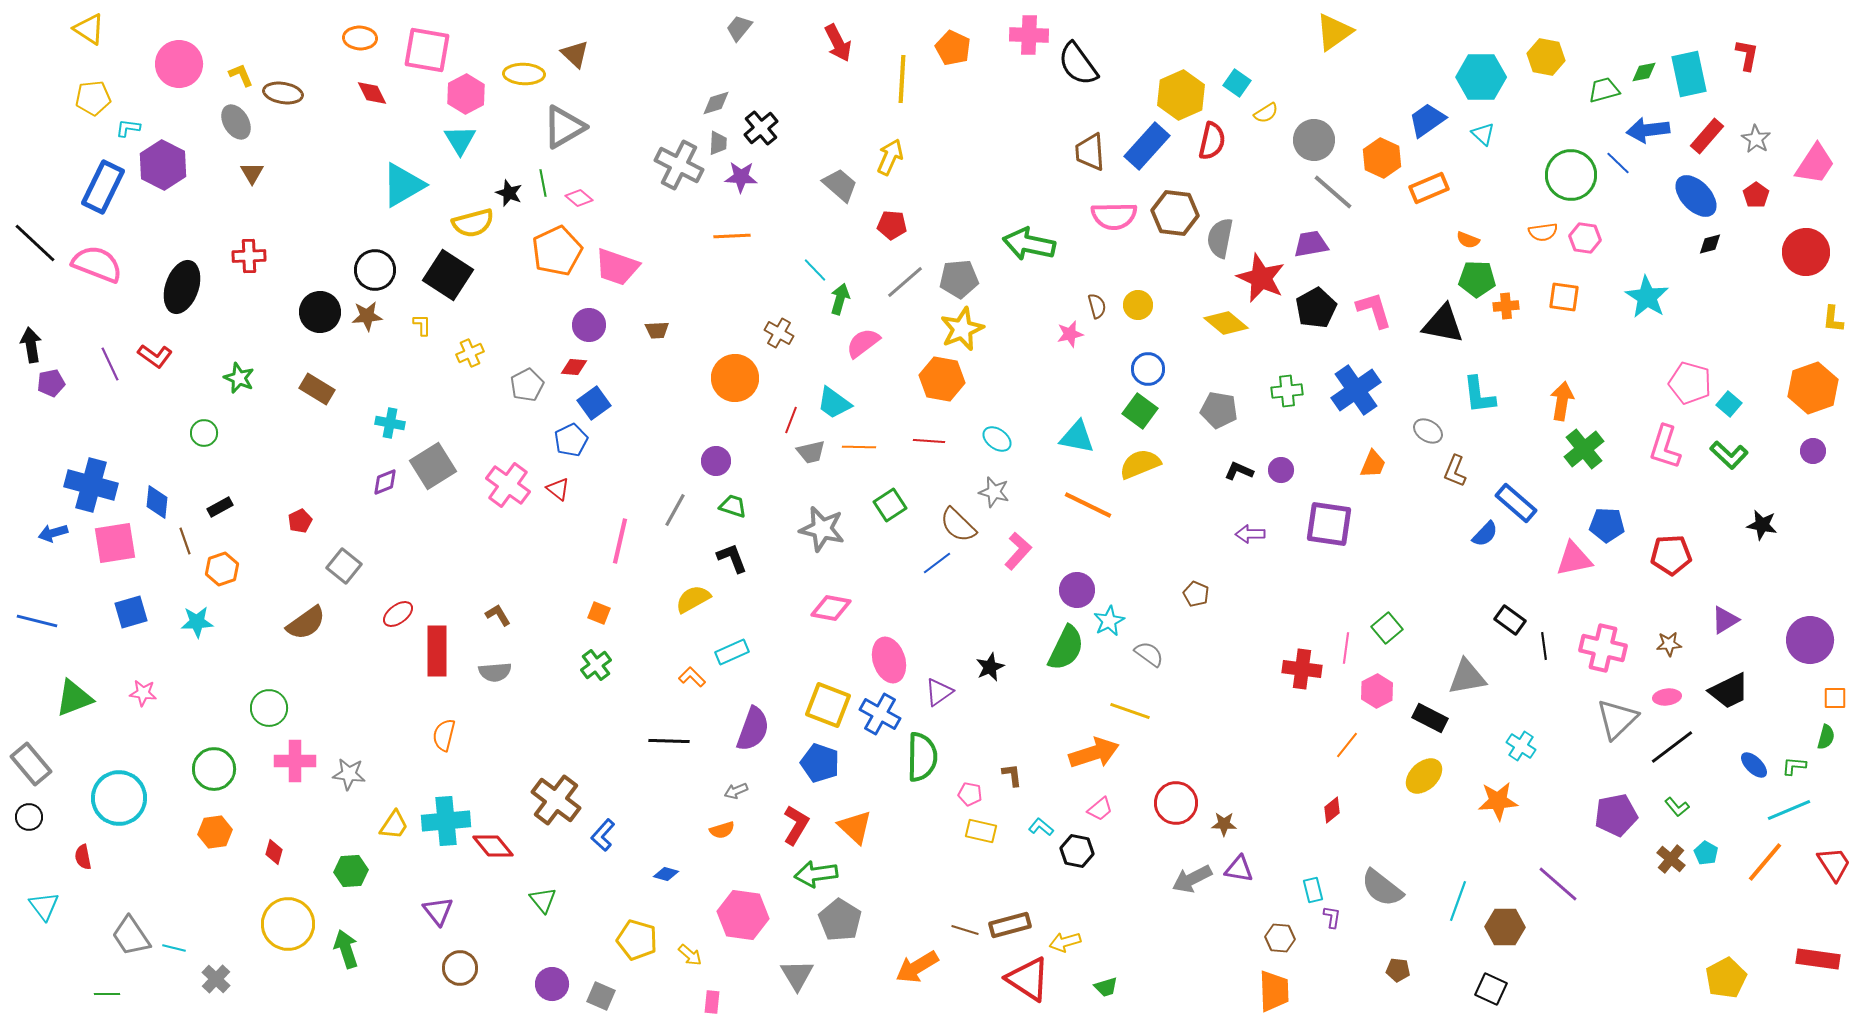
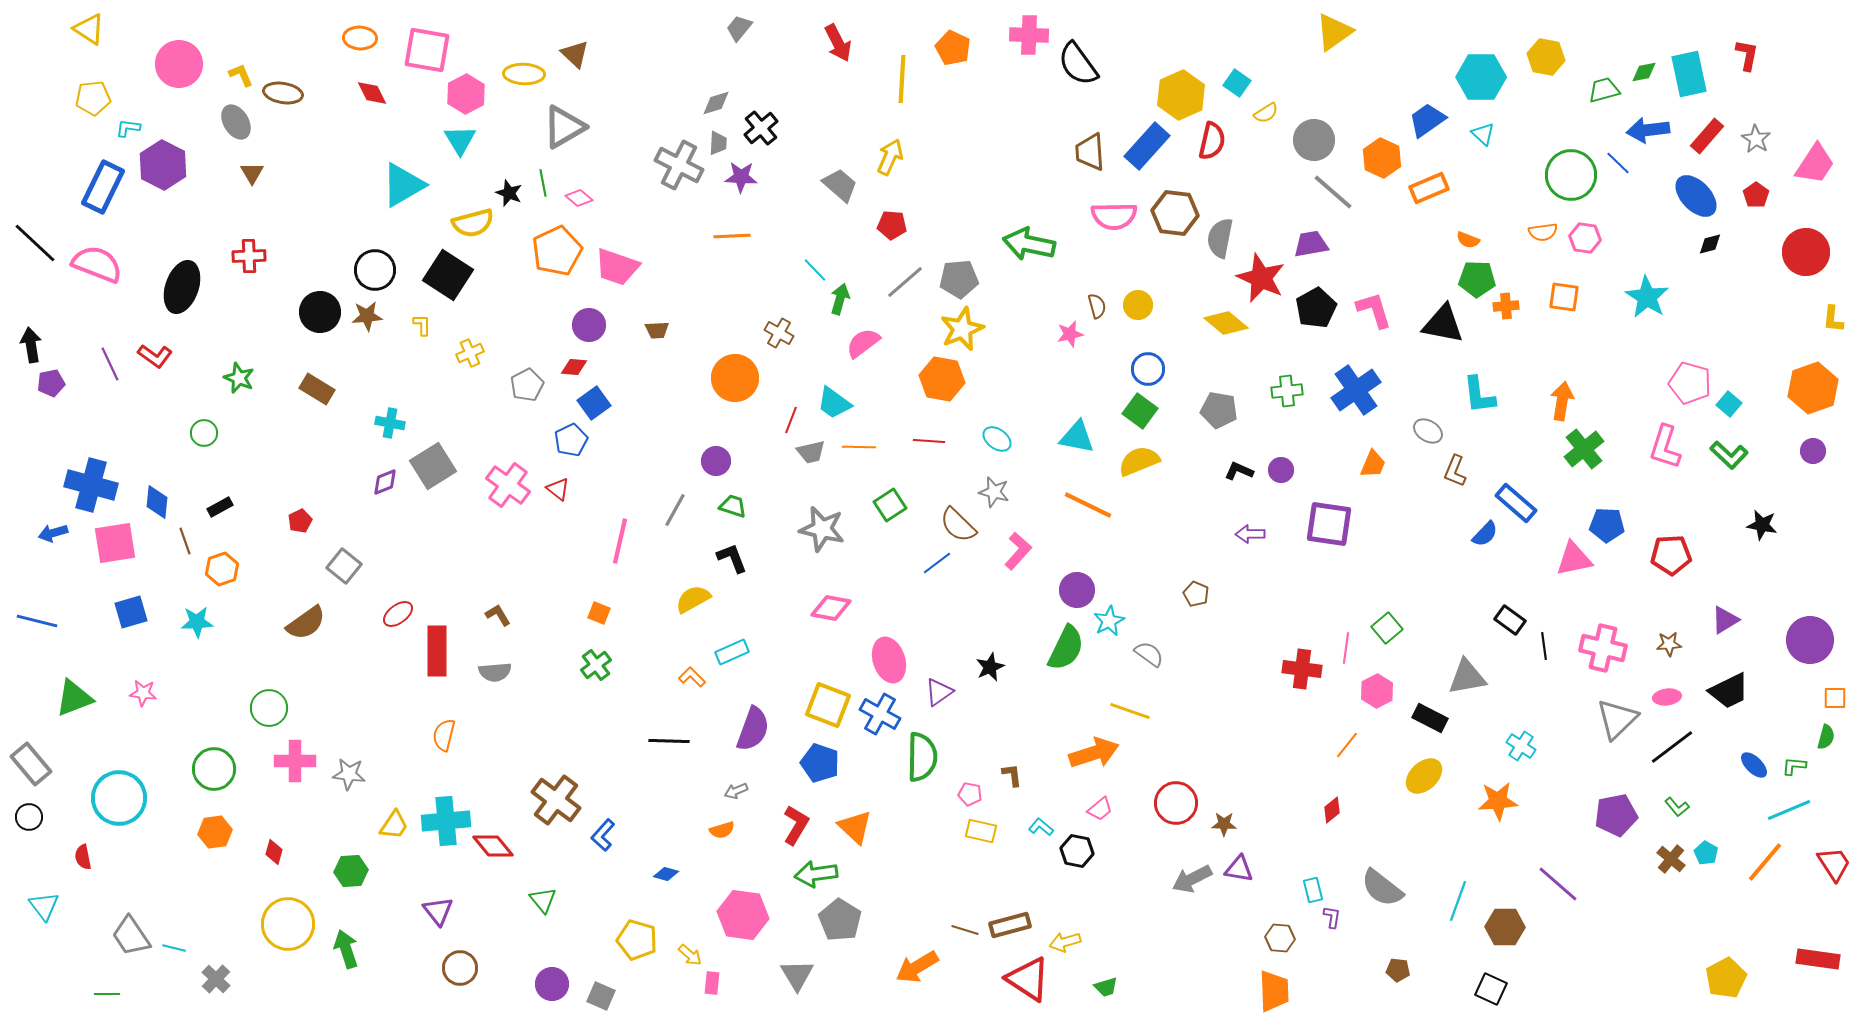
yellow semicircle at (1140, 464): moved 1 px left, 3 px up
pink rectangle at (712, 1002): moved 19 px up
